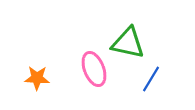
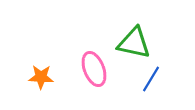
green triangle: moved 6 px right
orange star: moved 4 px right, 1 px up
